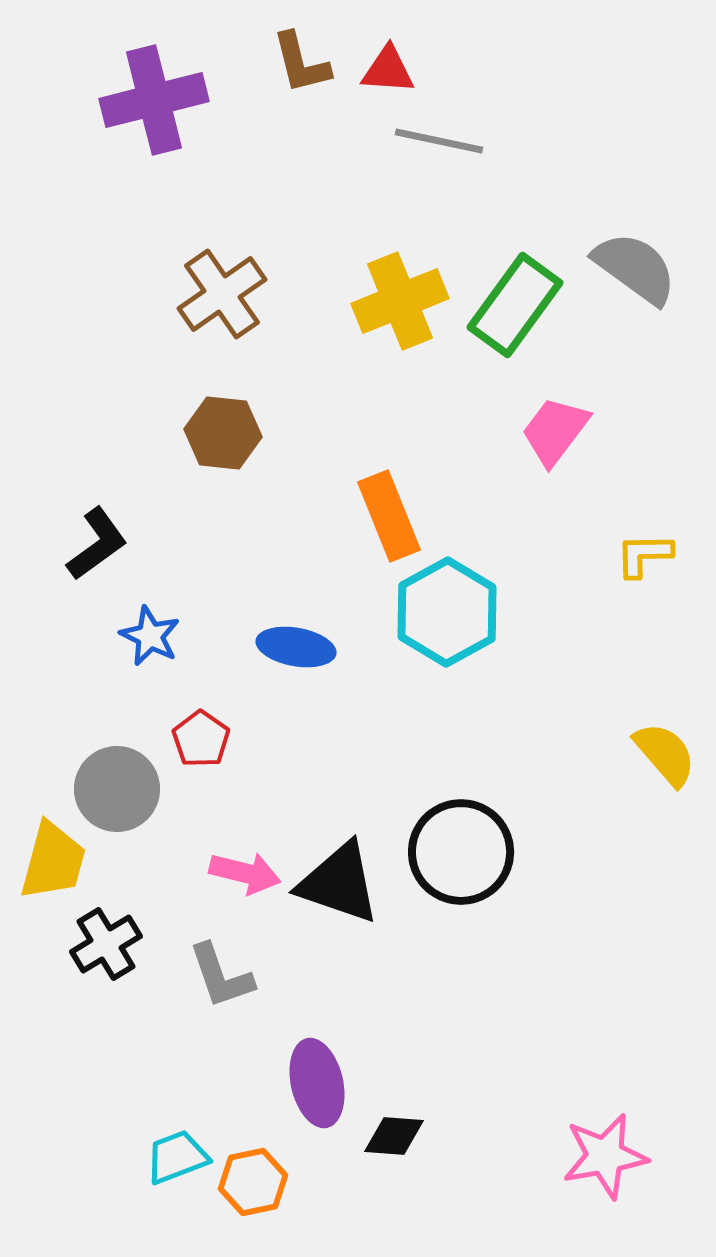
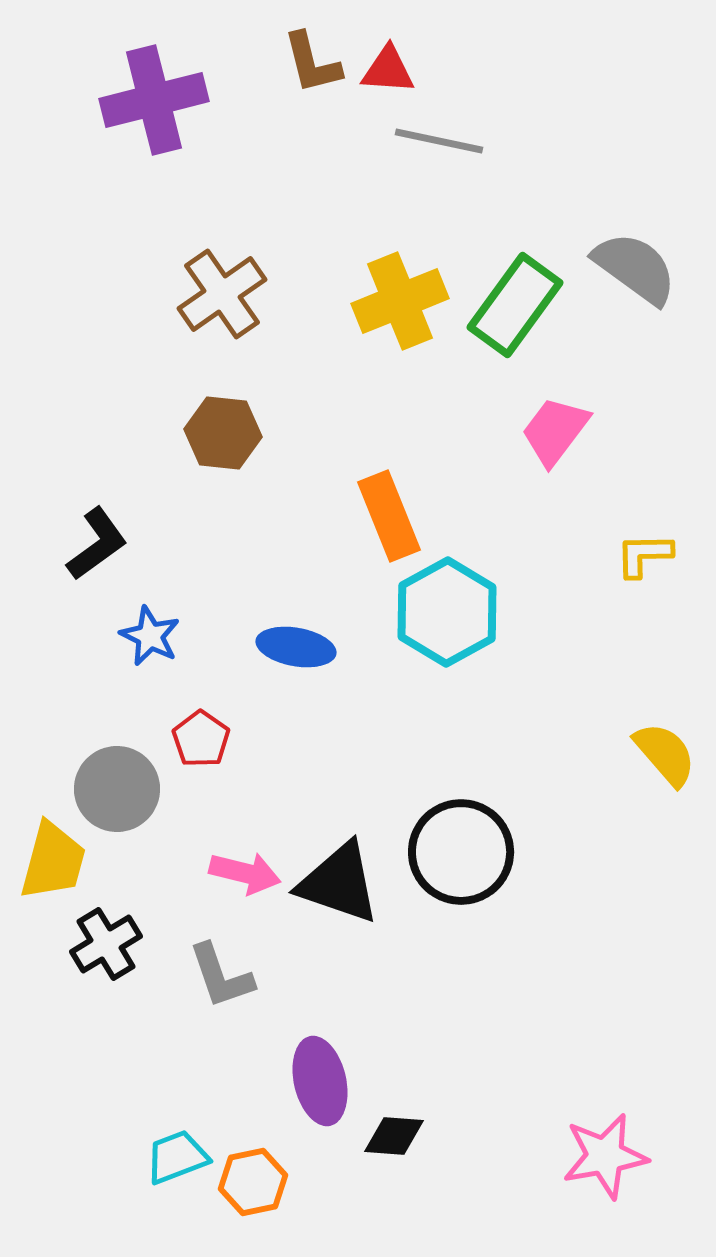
brown L-shape: moved 11 px right
purple ellipse: moved 3 px right, 2 px up
